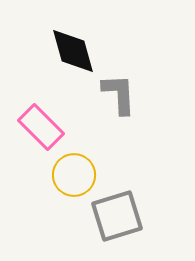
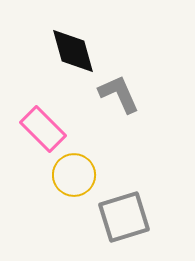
gray L-shape: rotated 21 degrees counterclockwise
pink rectangle: moved 2 px right, 2 px down
gray square: moved 7 px right, 1 px down
